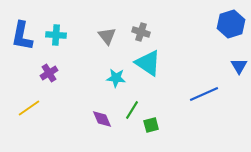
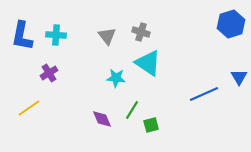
blue triangle: moved 11 px down
